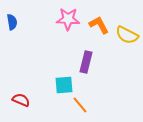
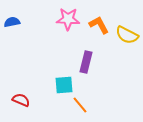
blue semicircle: rotated 91 degrees counterclockwise
